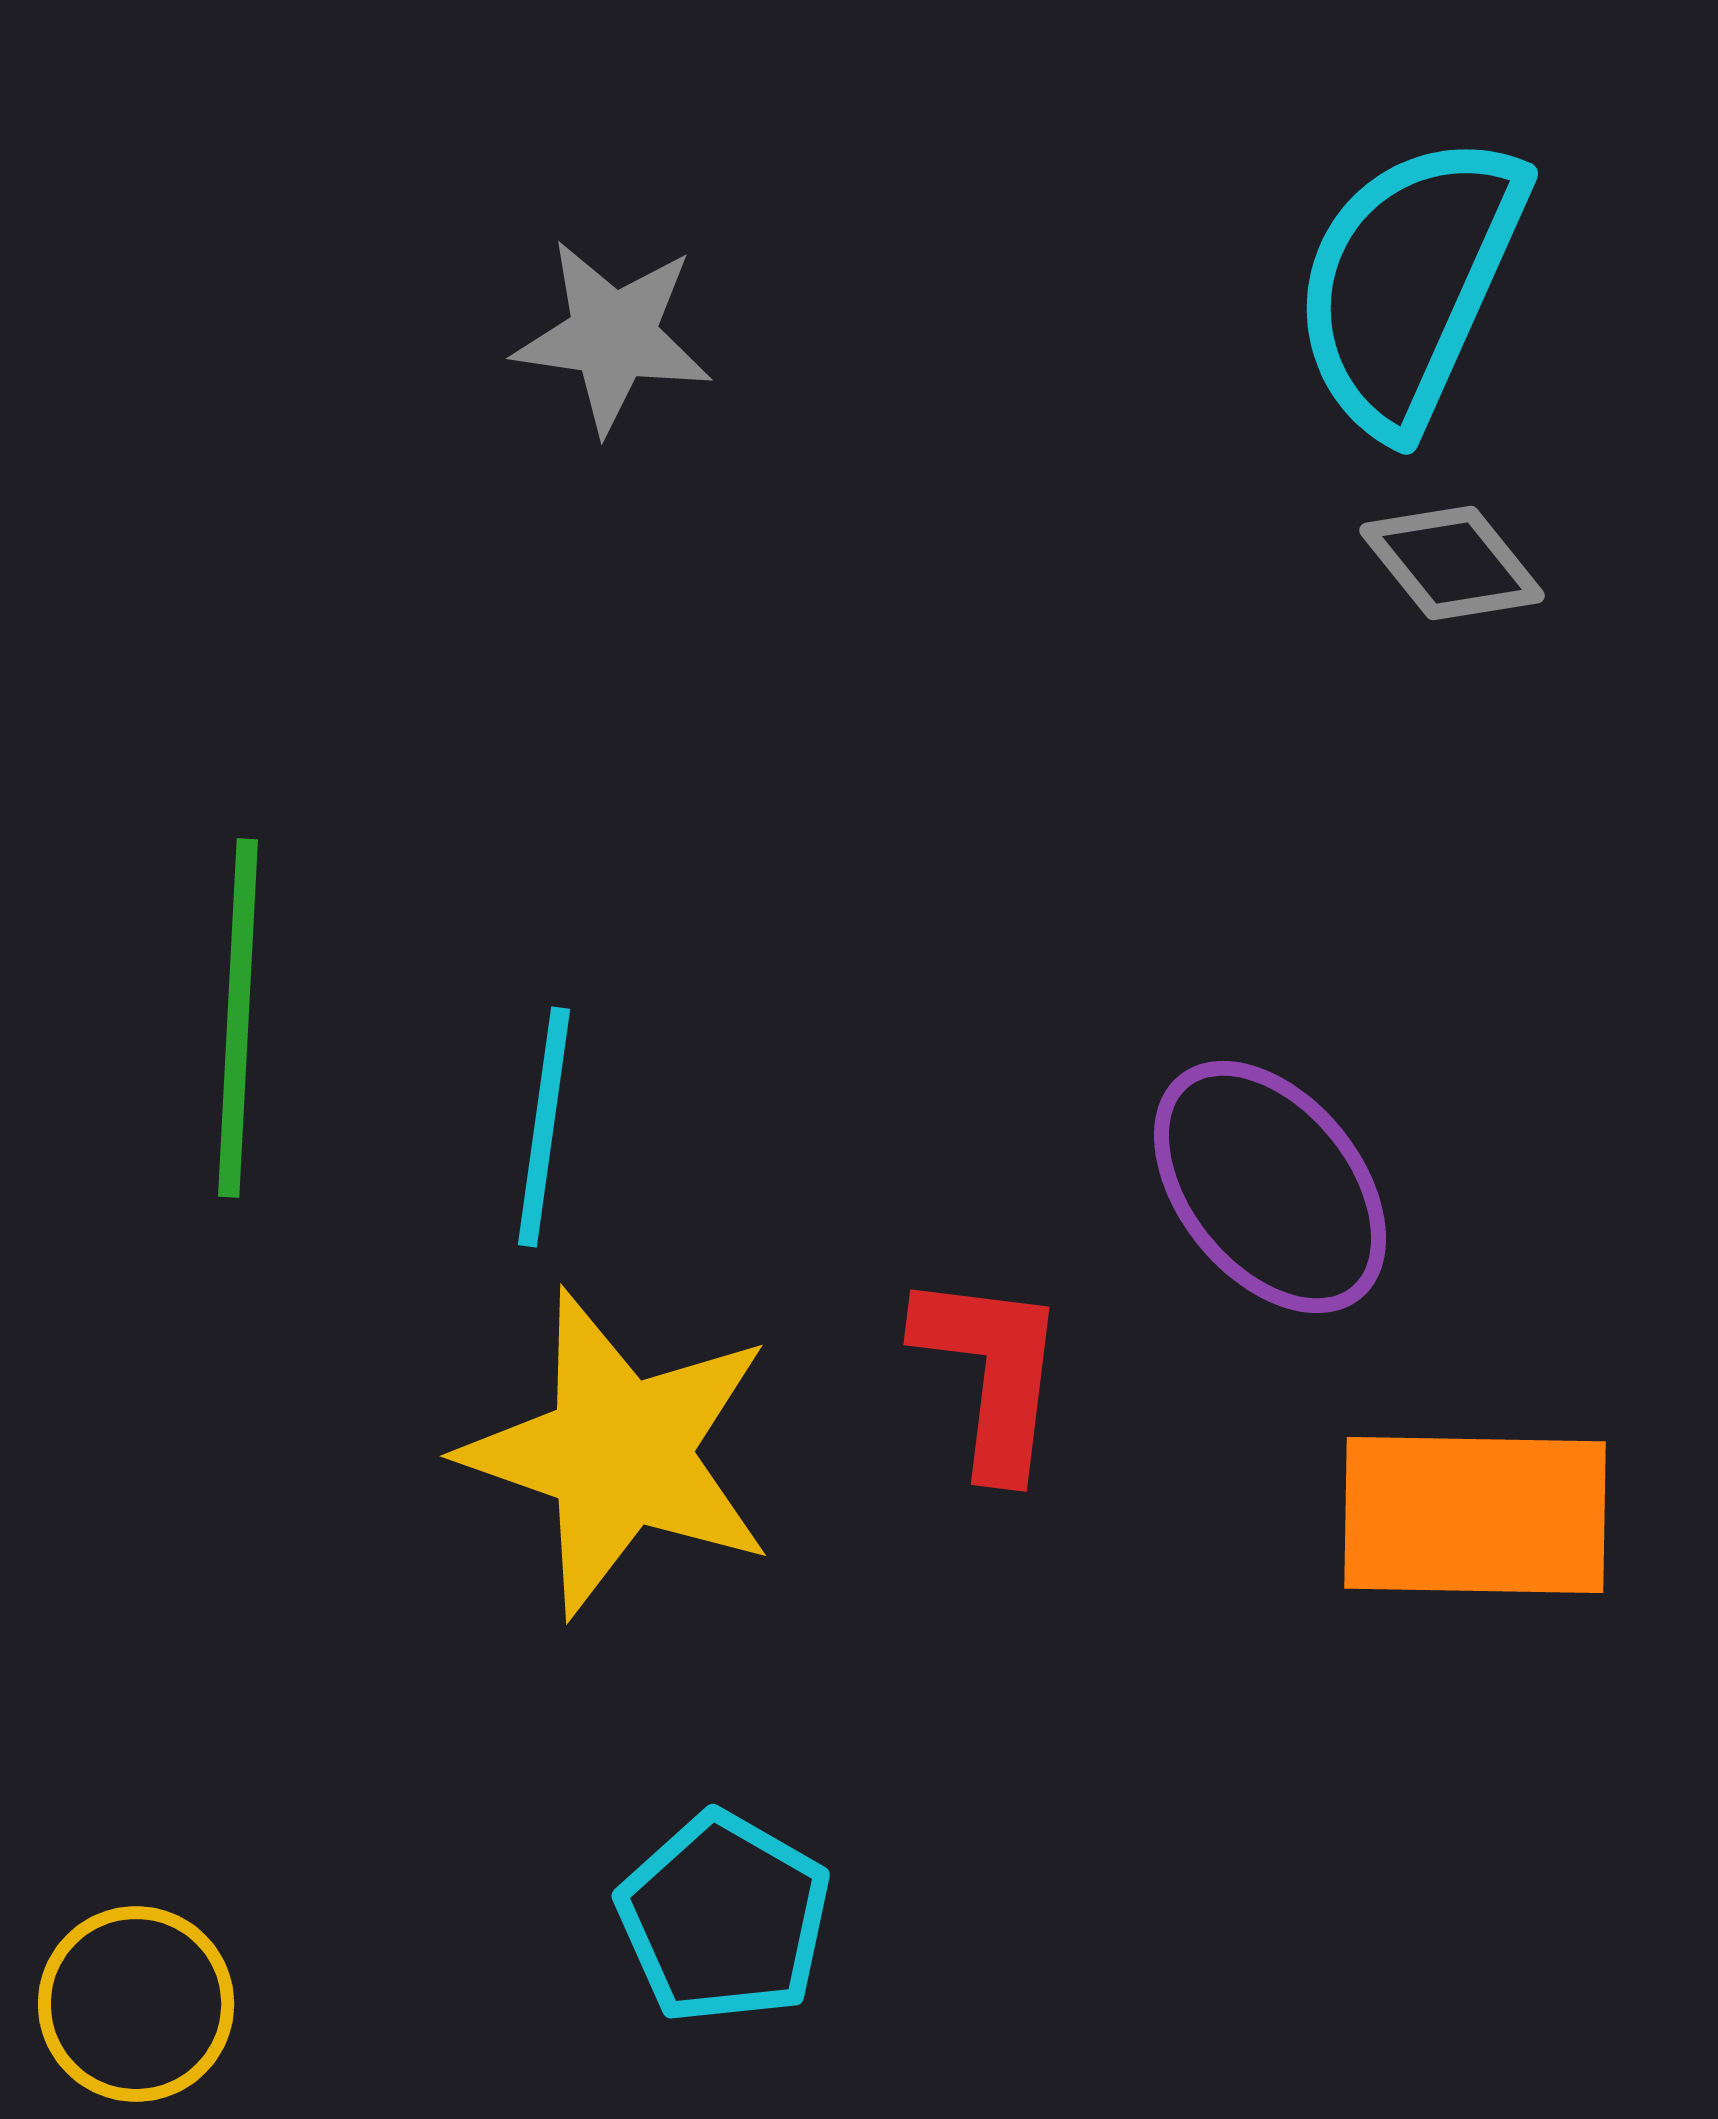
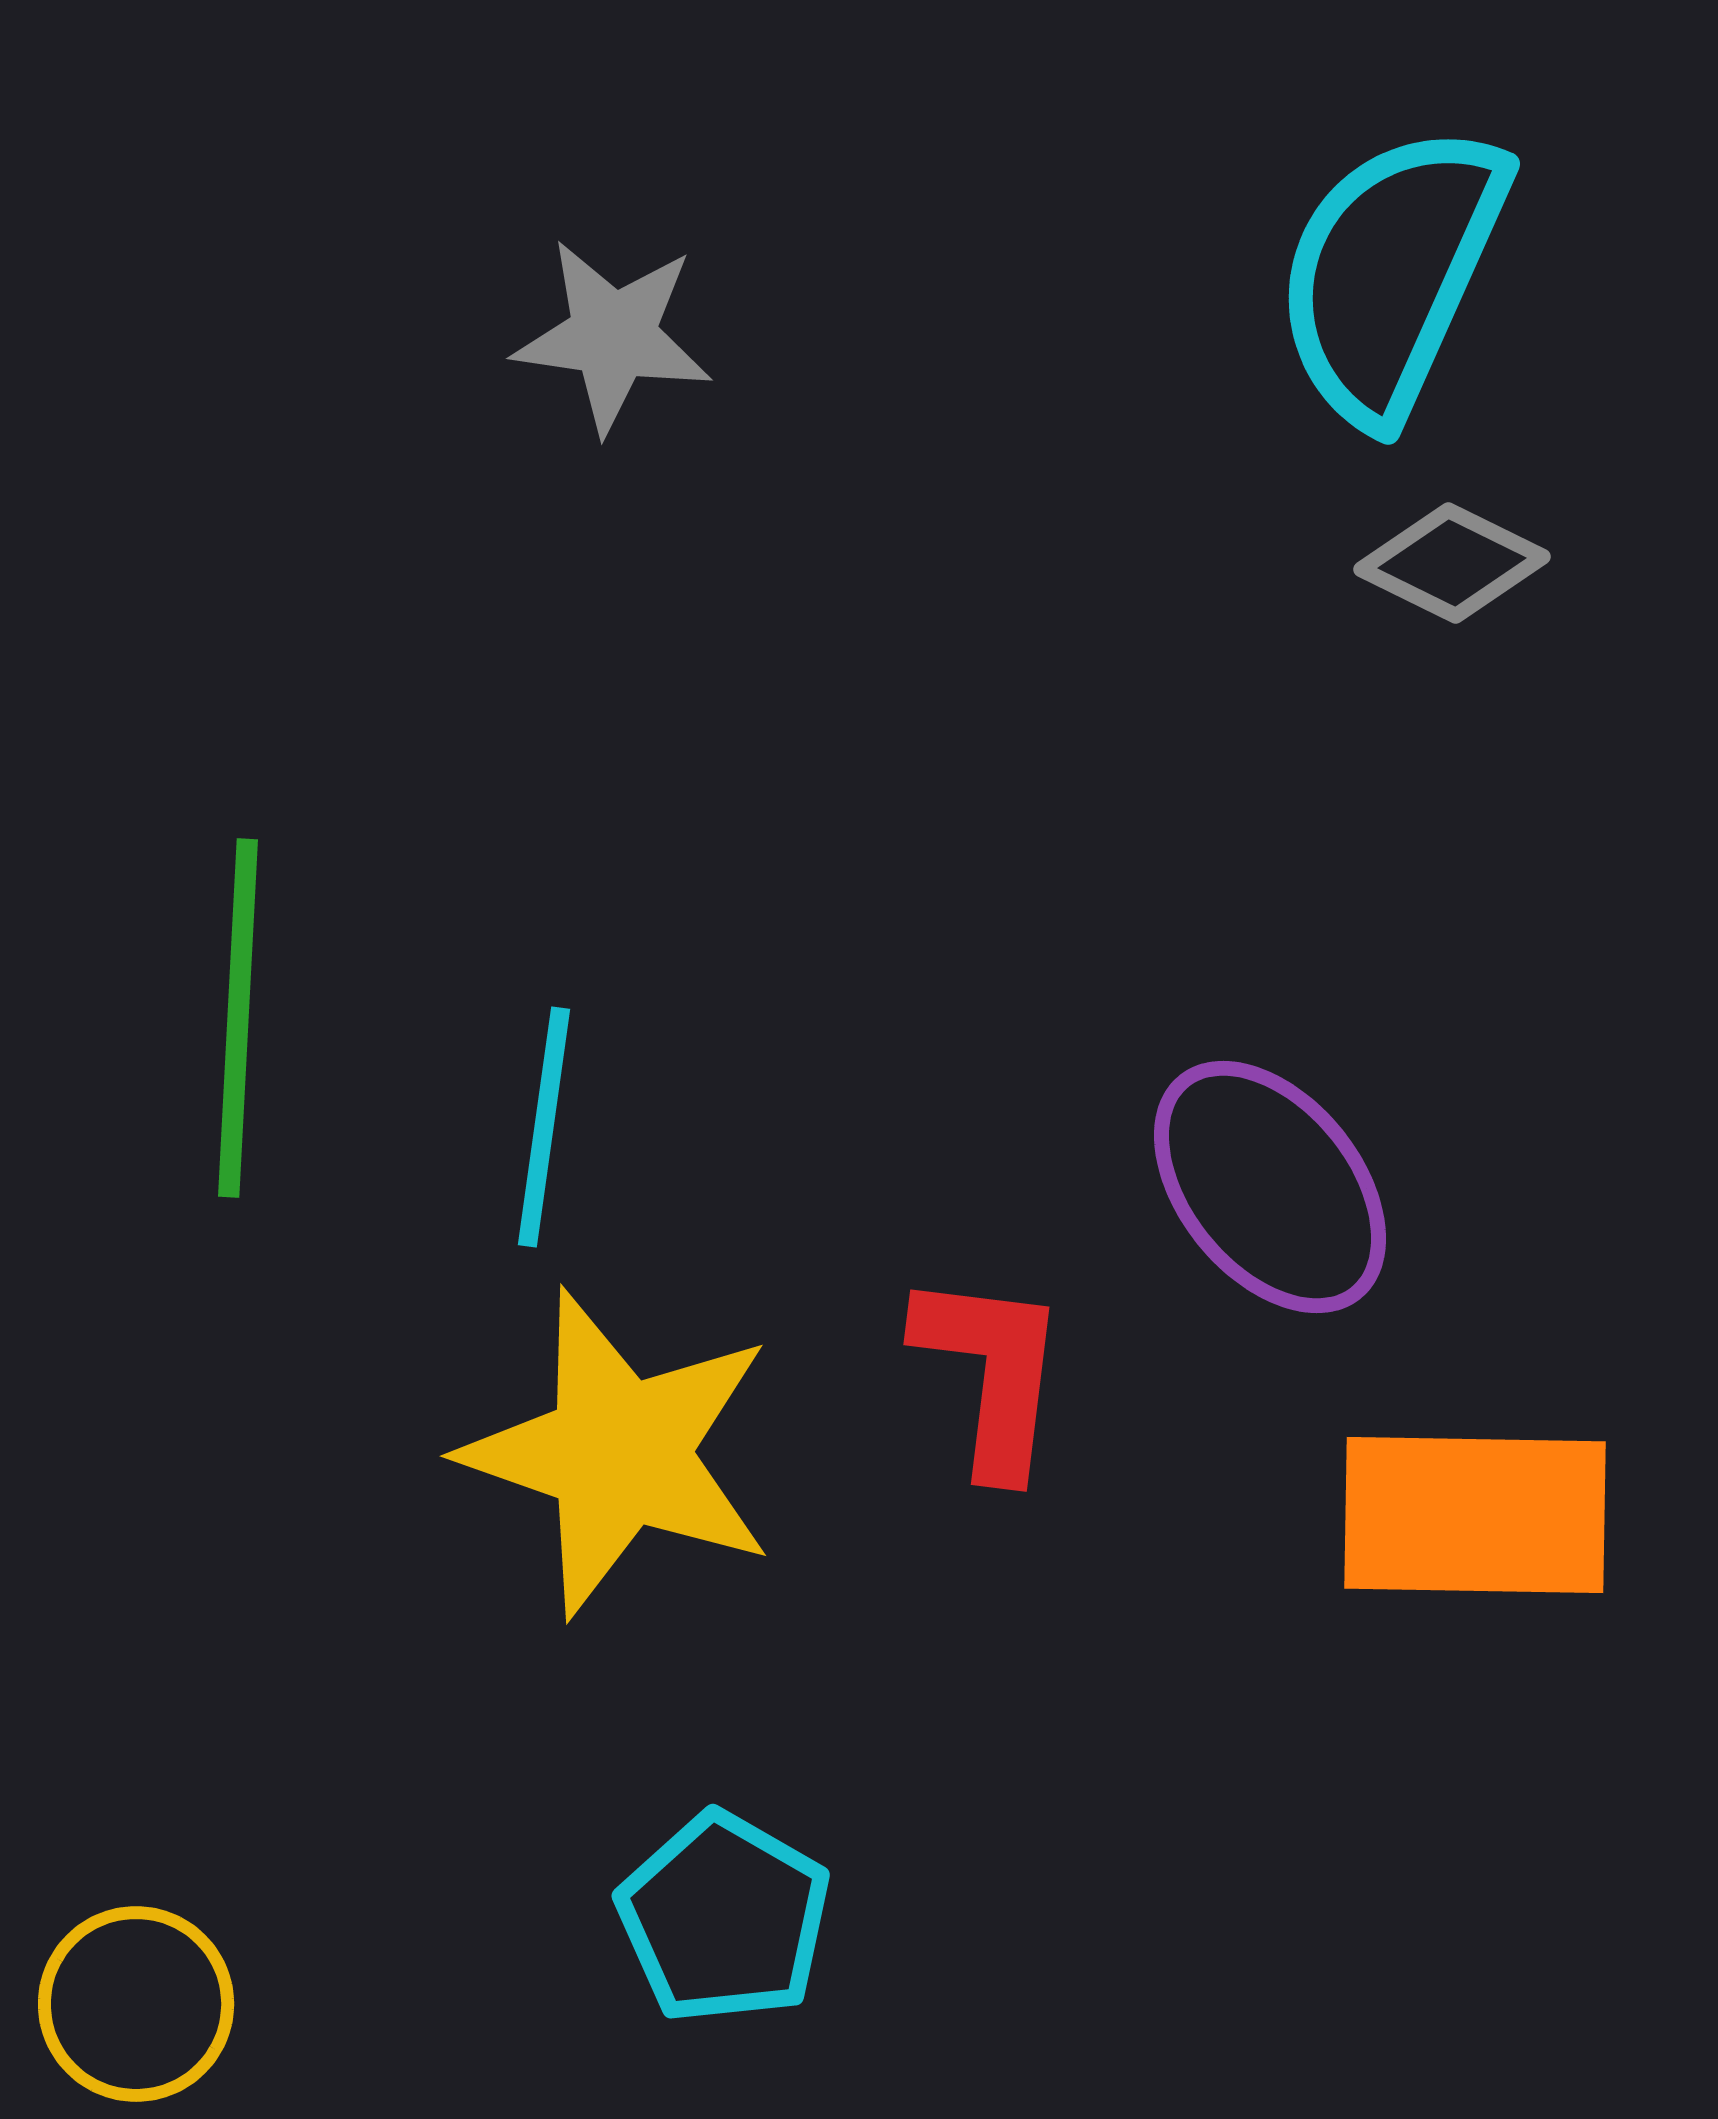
cyan semicircle: moved 18 px left, 10 px up
gray diamond: rotated 25 degrees counterclockwise
